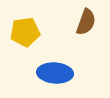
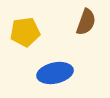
blue ellipse: rotated 16 degrees counterclockwise
